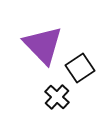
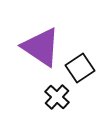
purple triangle: moved 2 px left, 2 px down; rotated 12 degrees counterclockwise
